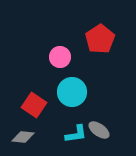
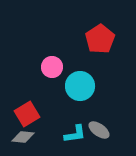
pink circle: moved 8 px left, 10 px down
cyan circle: moved 8 px right, 6 px up
red square: moved 7 px left, 9 px down; rotated 25 degrees clockwise
cyan L-shape: moved 1 px left
